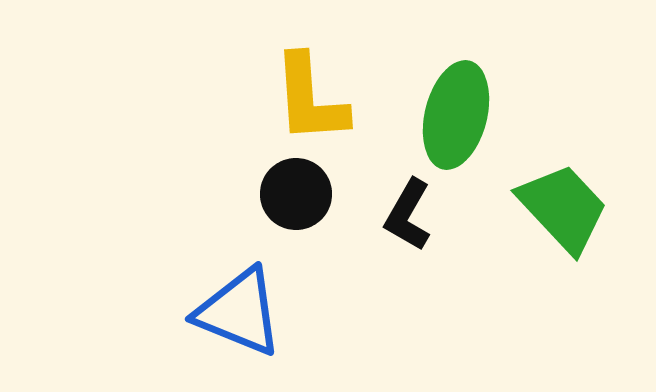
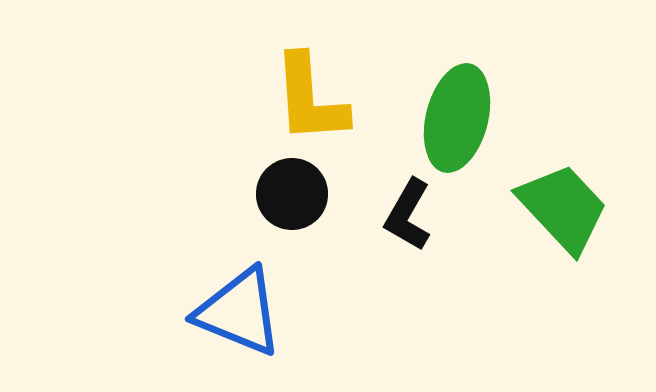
green ellipse: moved 1 px right, 3 px down
black circle: moved 4 px left
